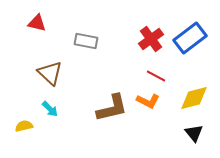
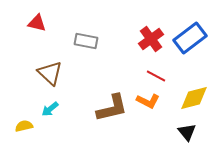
cyan arrow: rotated 96 degrees clockwise
black triangle: moved 7 px left, 1 px up
